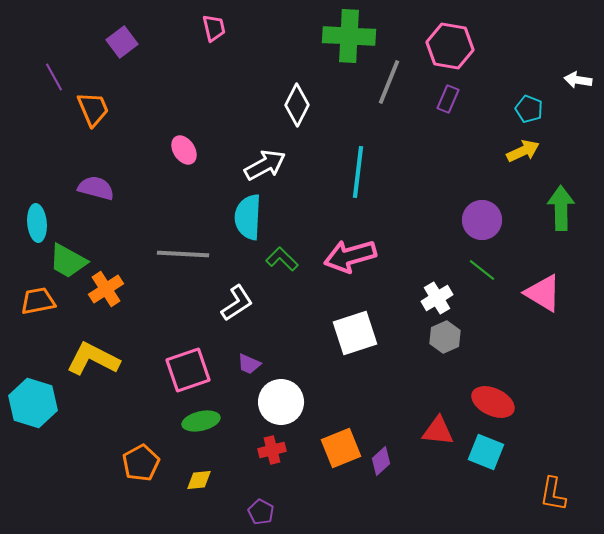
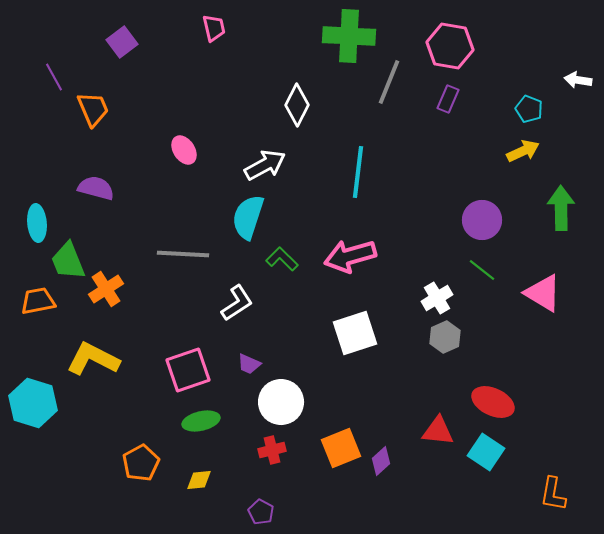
cyan semicircle at (248, 217): rotated 15 degrees clockwise
green trapezoid at (68, 261): rotated 39 degrees clockwise
cyan square at (486, 452): rotated 12 degrees clockwise
